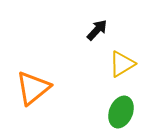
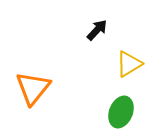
yellow triangle: moved 7 px right
orange triangle: rotated 12 degrees counterclockwise
